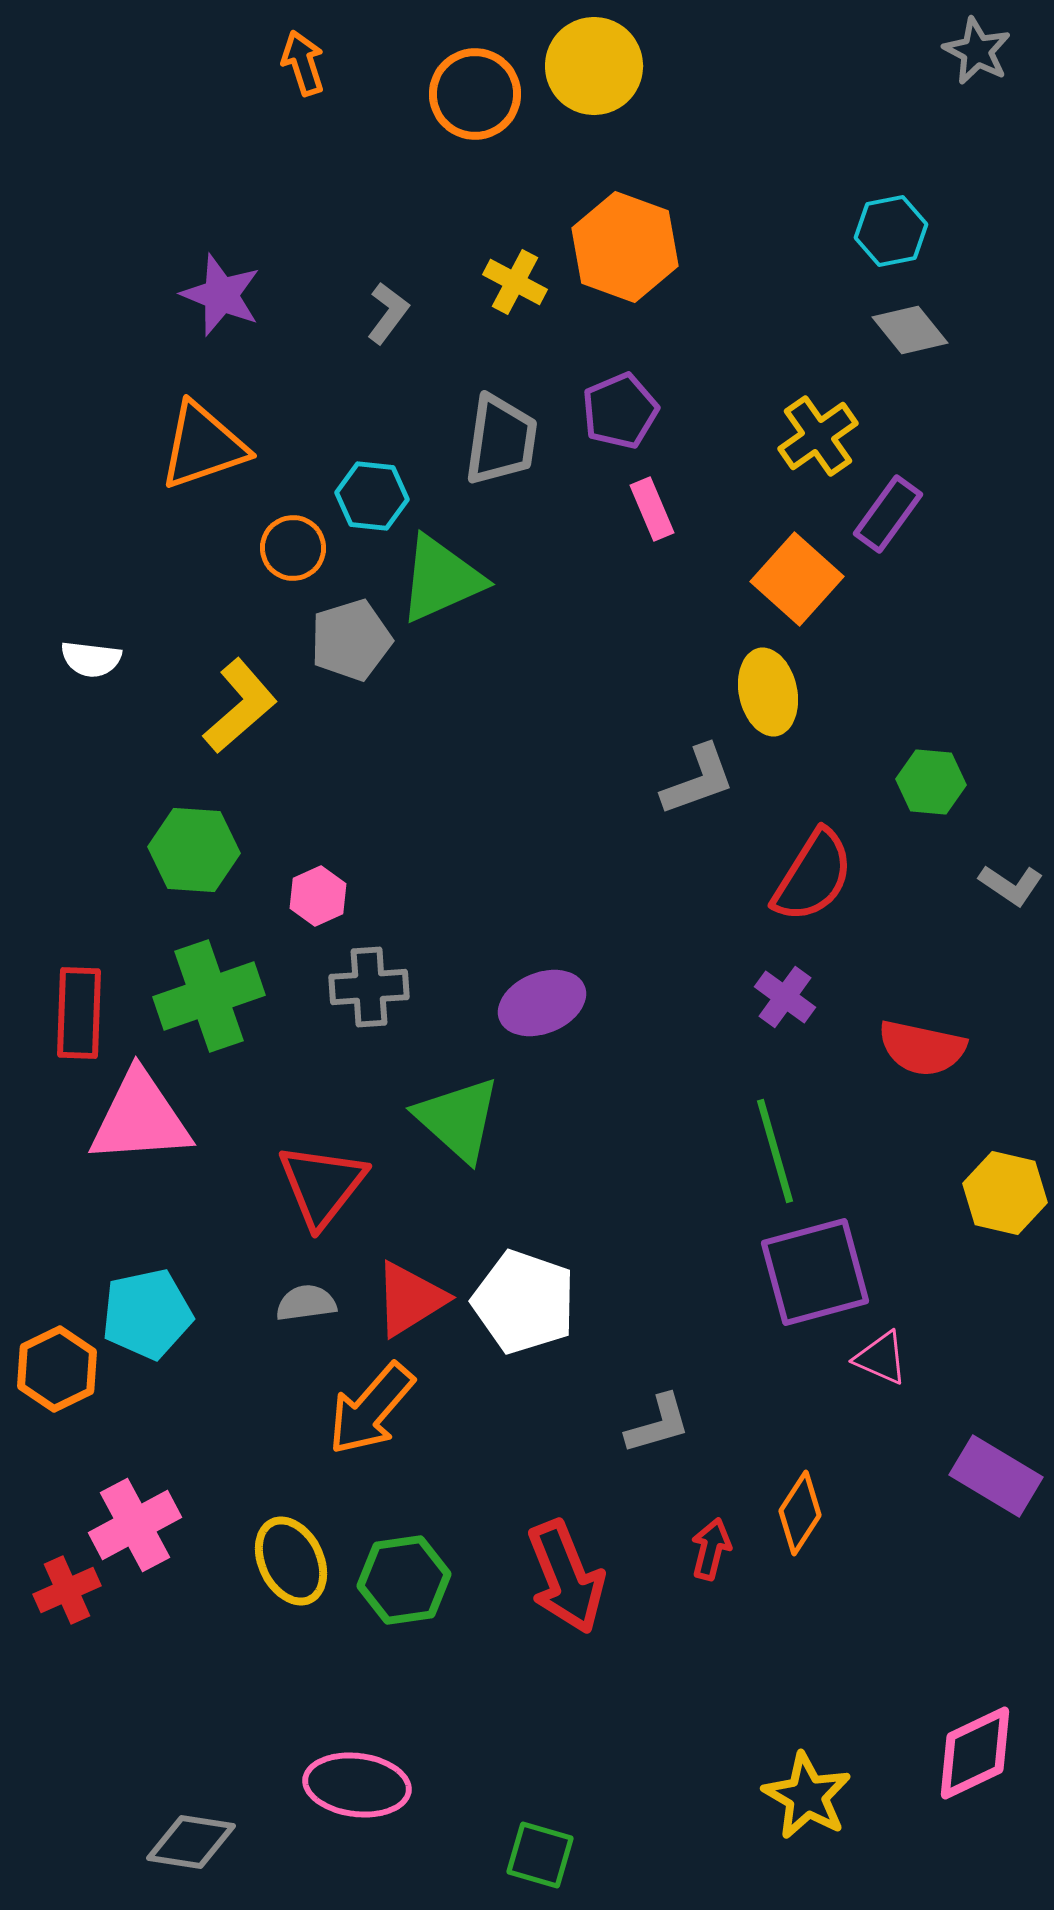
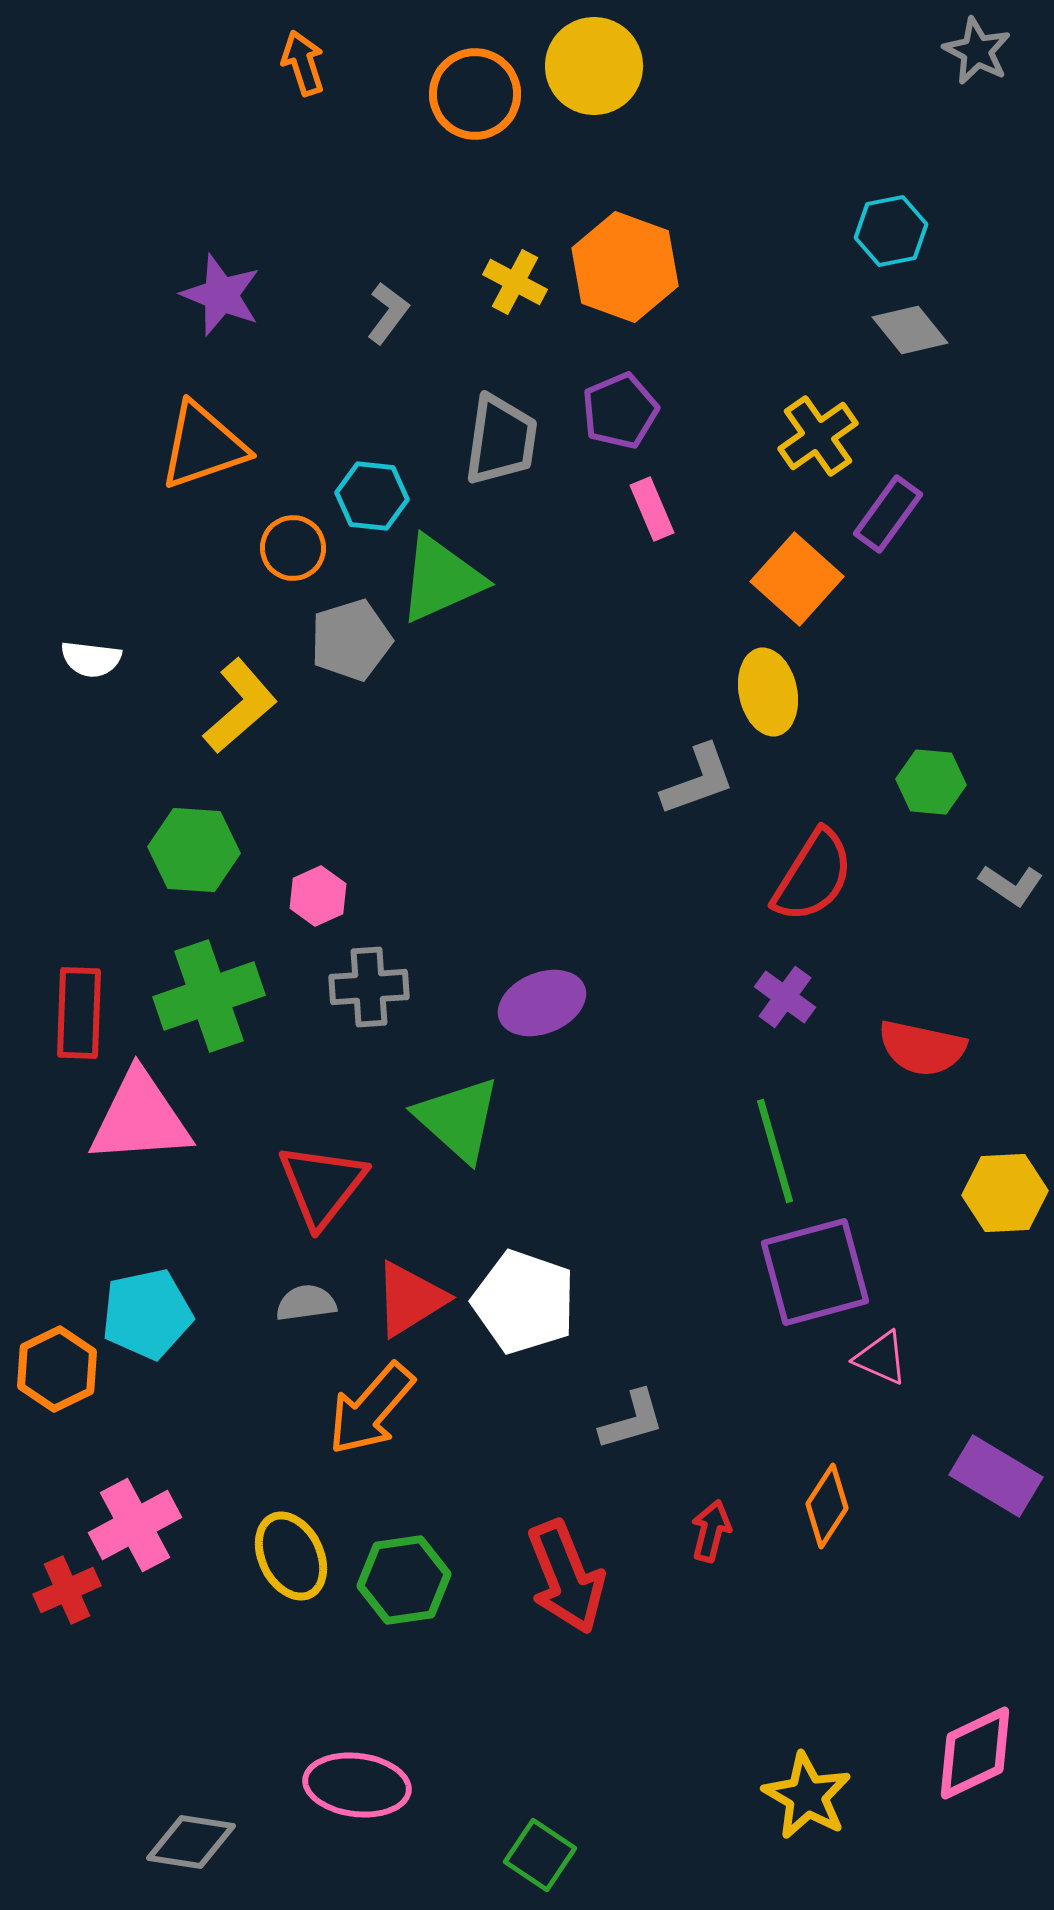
orange hexagon at (625, 247): moved 20 px down
yellow hexagon at (1005, 1193): rotated 16 degrees counterclockwise
gray L-shape at (658, 1424): moved 26 px left, 4 px up
orange diamond at (800, 1513): moved 27 px right, 7 px up
red arrow at (711, 1549): moved 18 px up
yellow ellipse at (291, 1561): moved 5 px up
green square at (540, 1855): rotated 18 degrees clockwise
